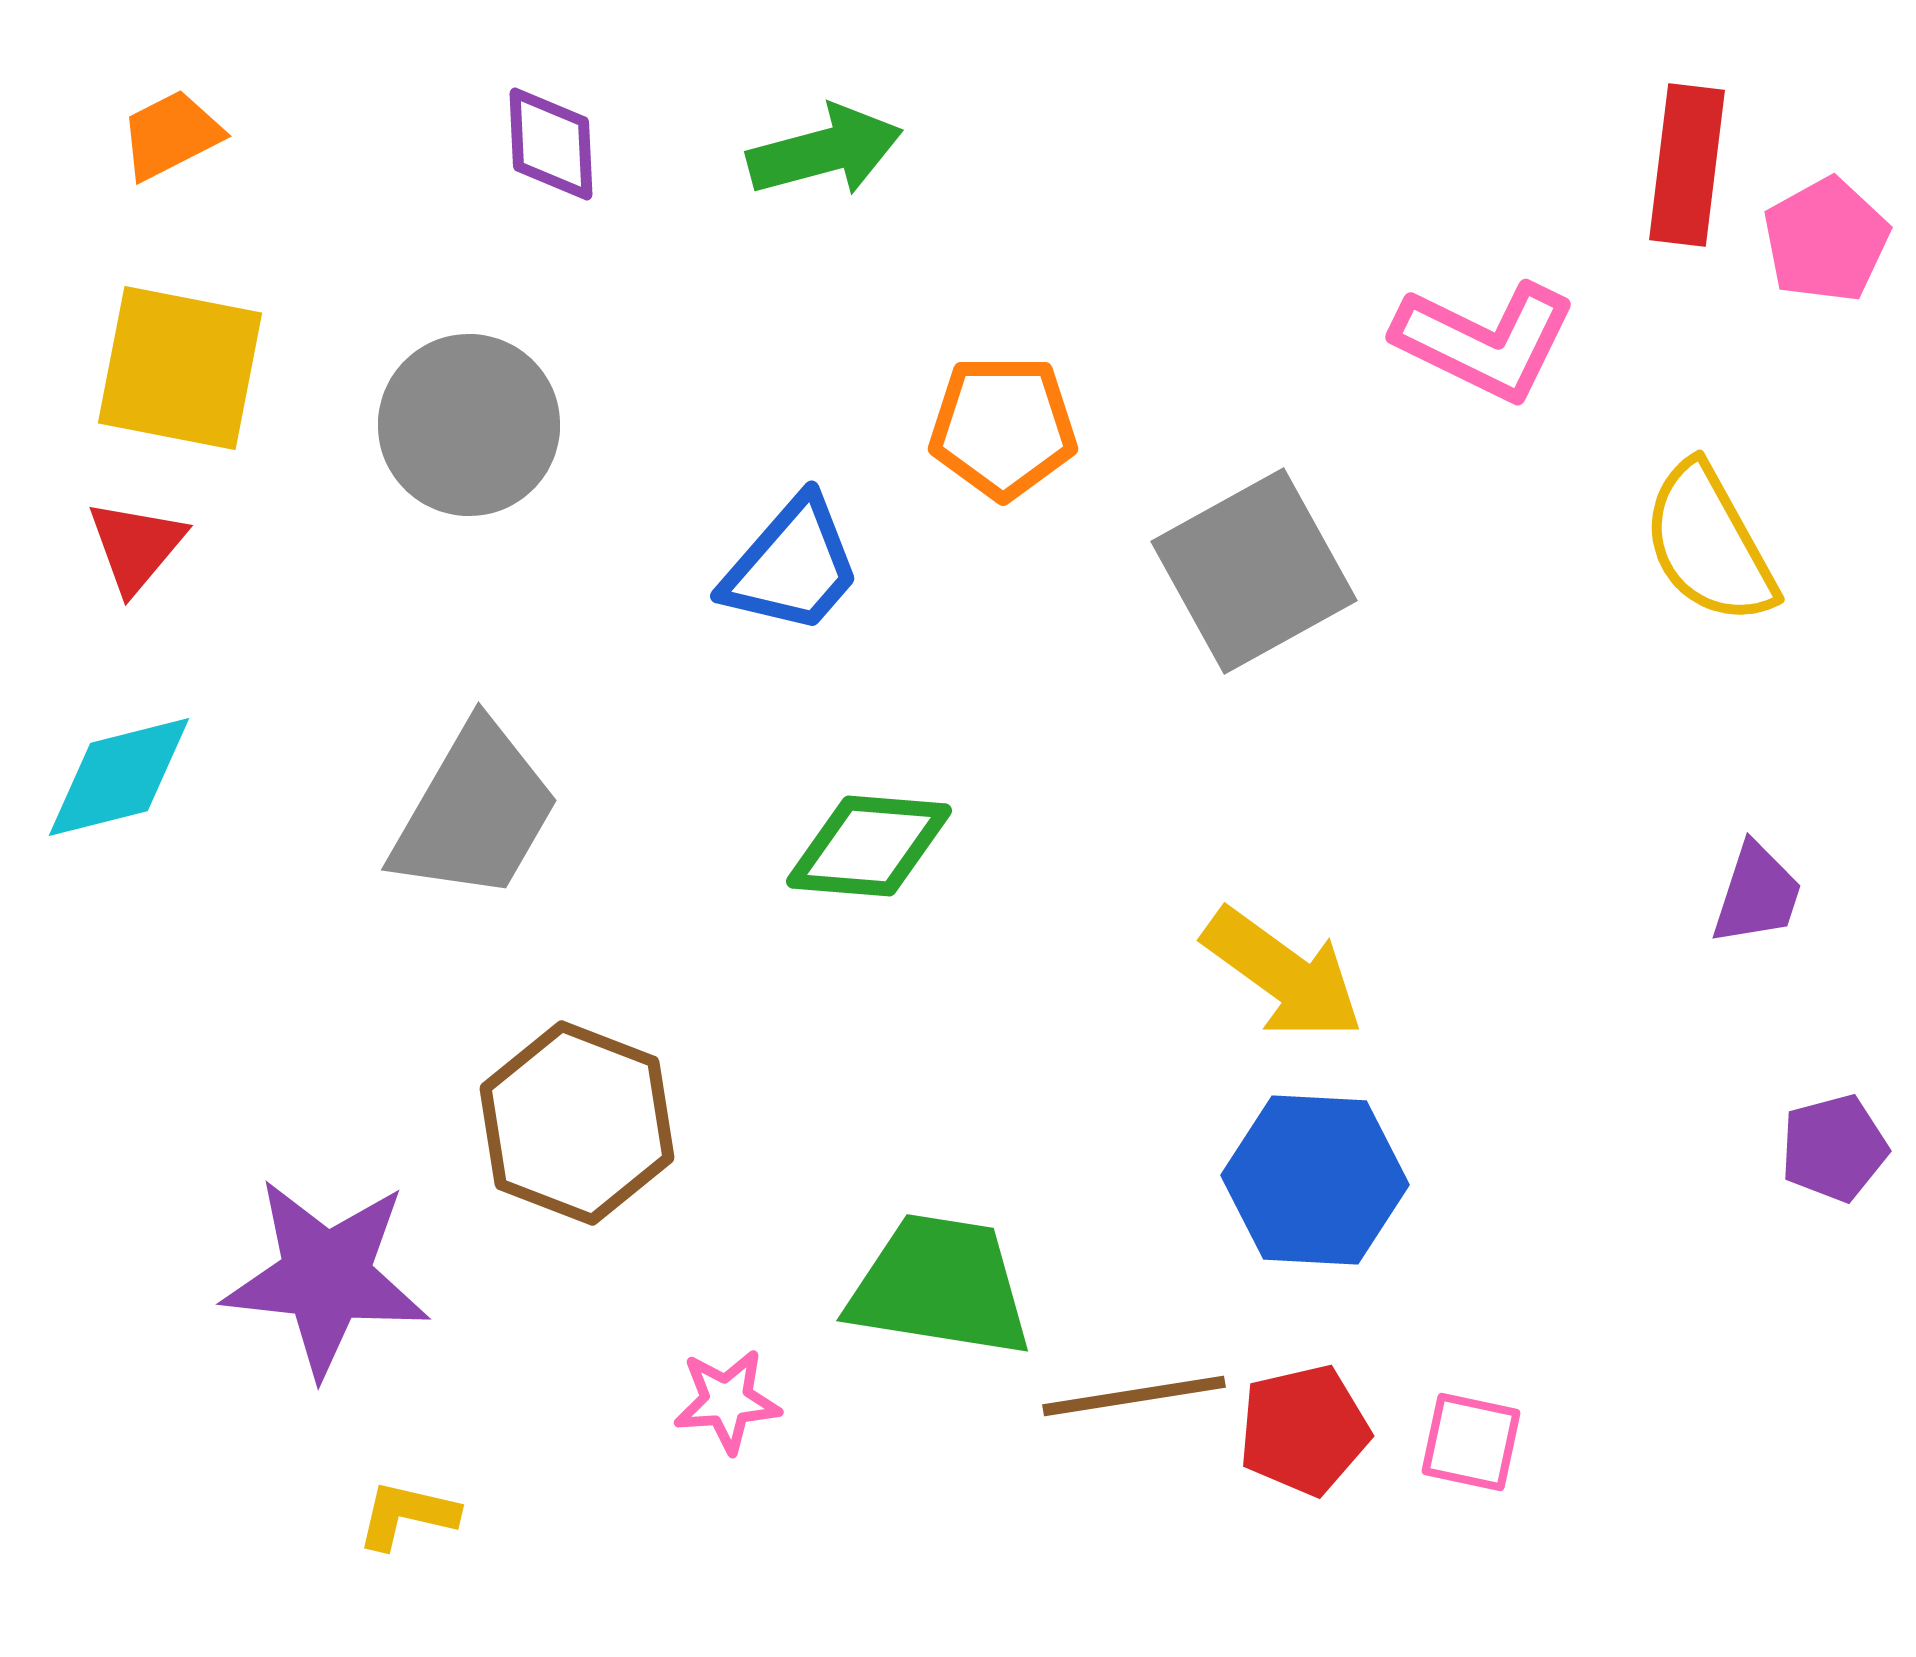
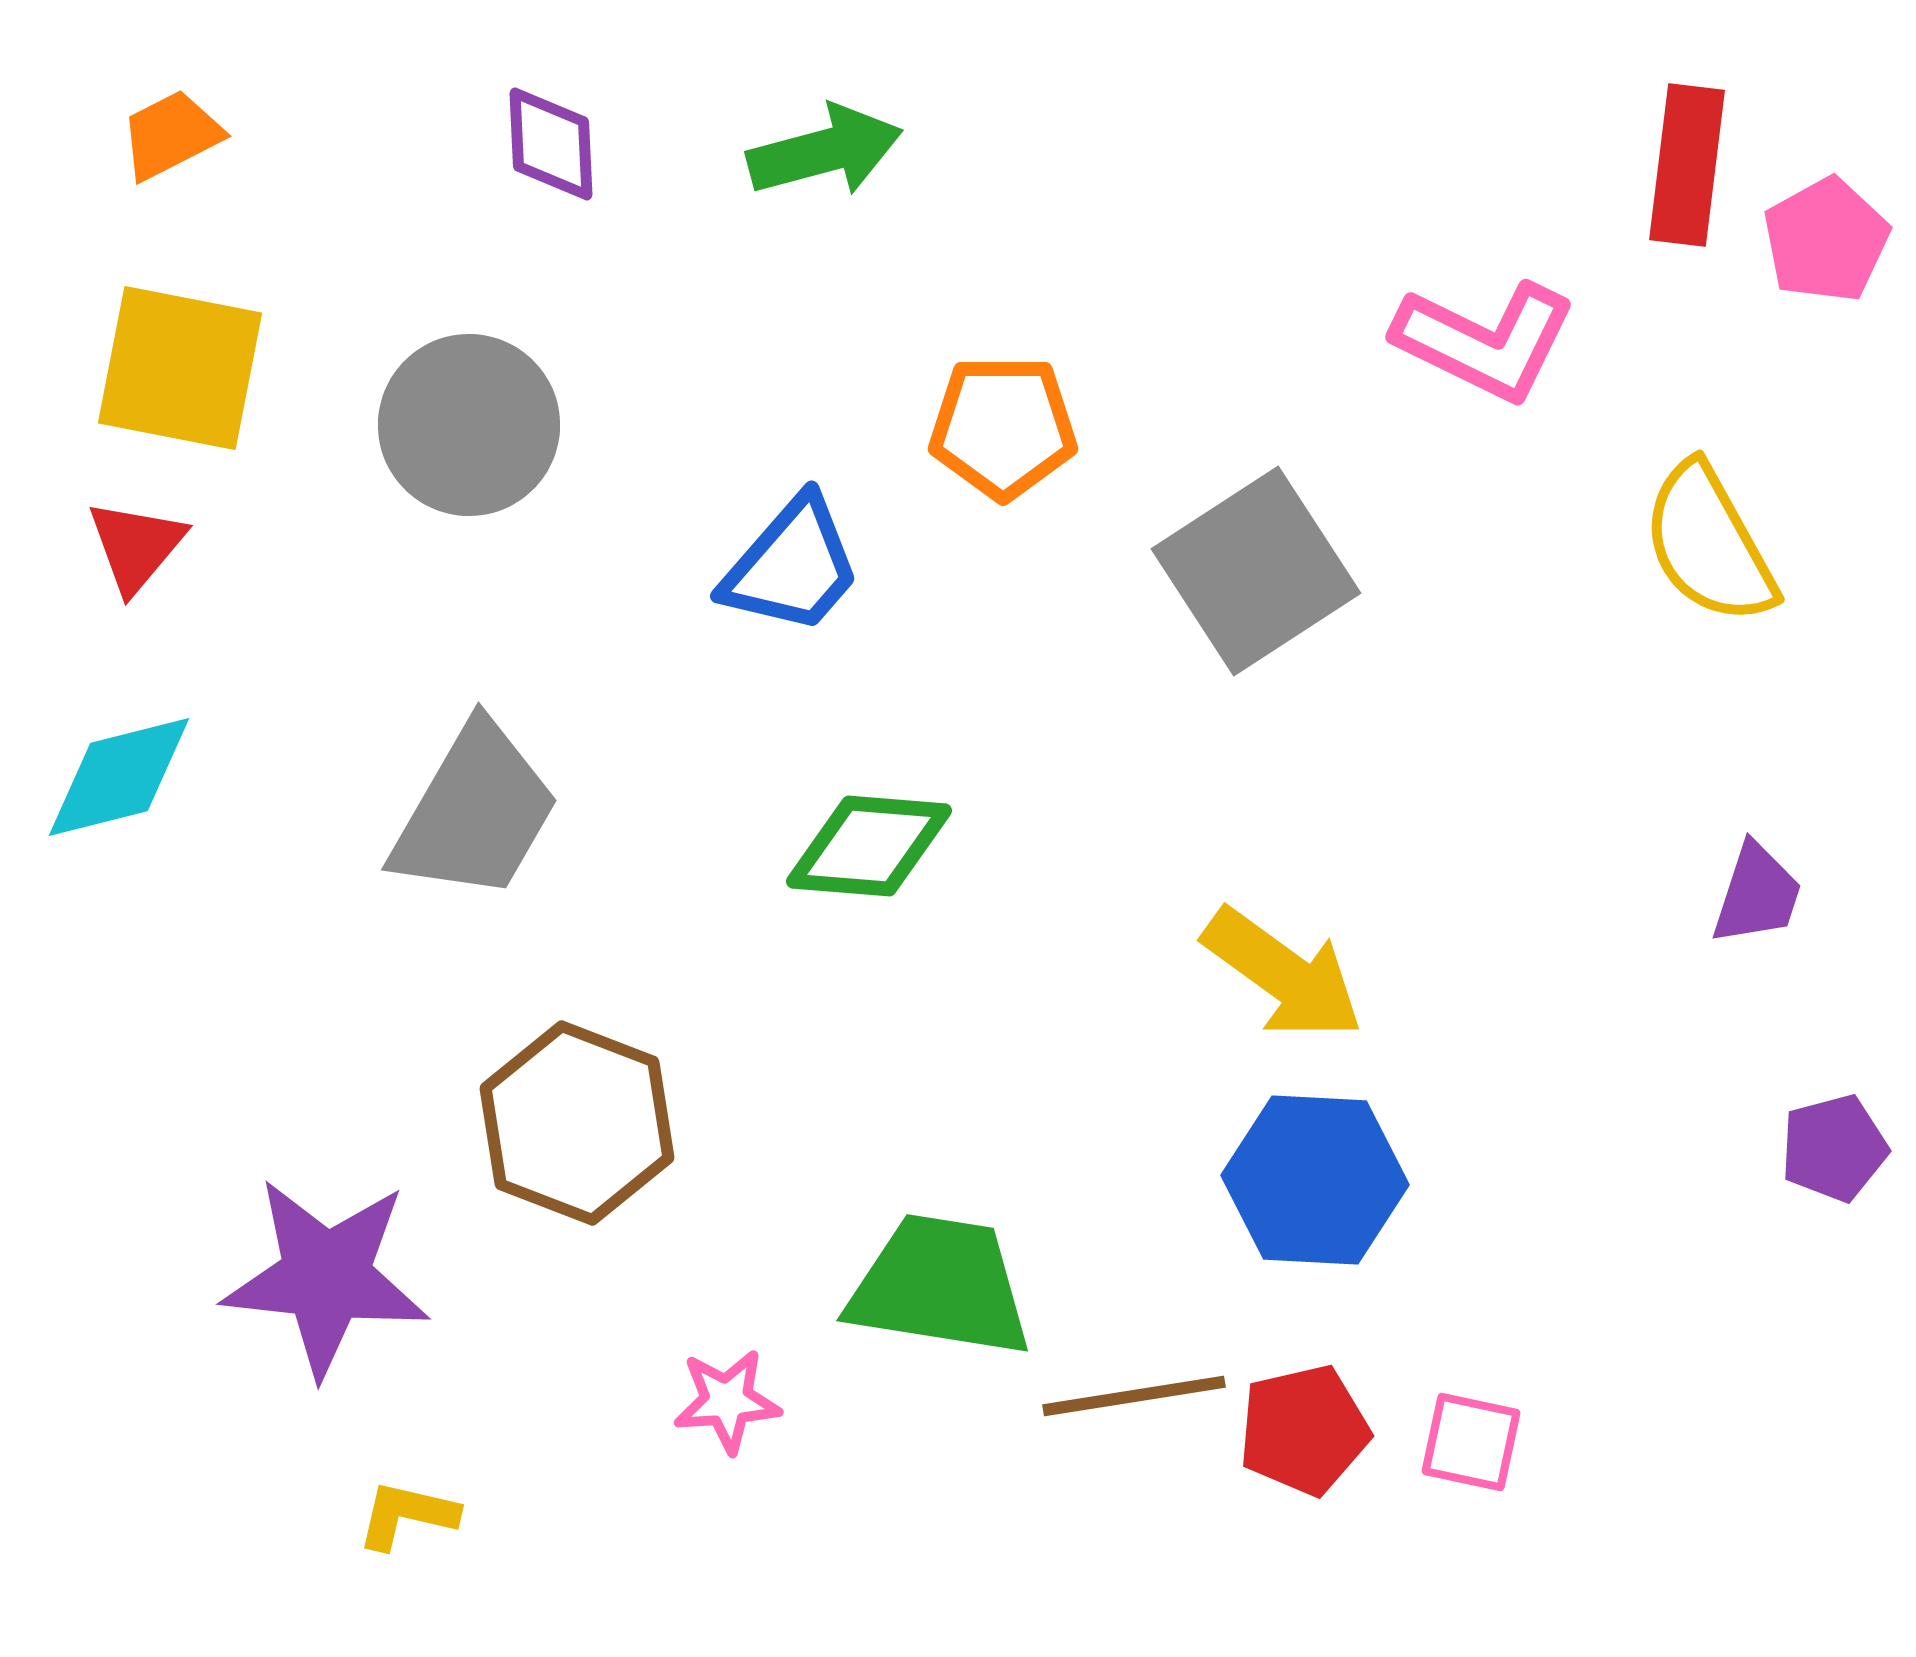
gray square: moved 2 px right; rotated 4 degrees counterclockwise
